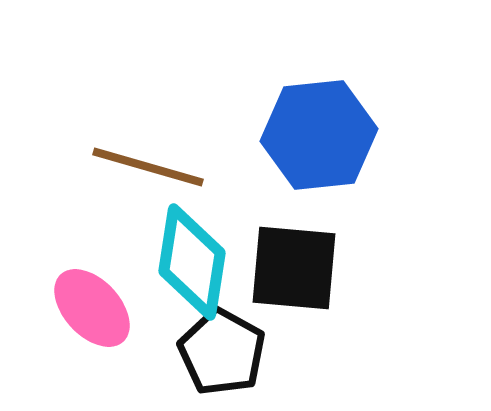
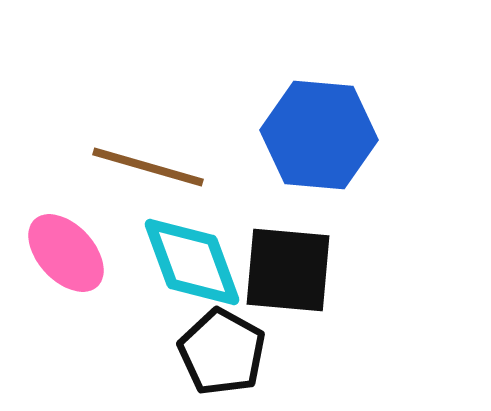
blue hexagon: rotated 11 degrees clockwise
cyan diamond: rotated 29 degrees counterclockwise
black square: moved 6 px left, 2 px down
pink ellipse: moved 26 px left, 55 px up
